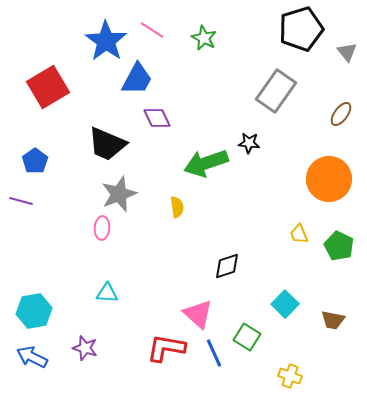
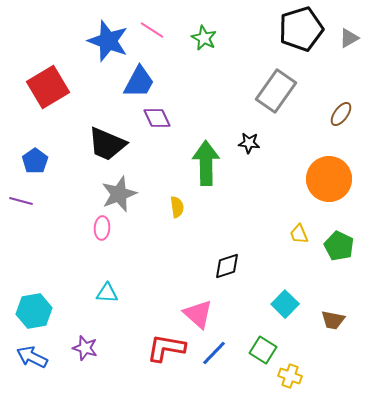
blue star: moved 2 px right; rotated 15 degrees counterclockwise
gray triangle: moved 2 px right, 14 px up; rotated 40 degrees clockwise
blue trapezoid: moved 2 px right, 3 px down
green arrow: rotated 108 degrees clockwise
green square: moved 16 px right, 13 px down
blue line: rotated 68 degrees clockwise
